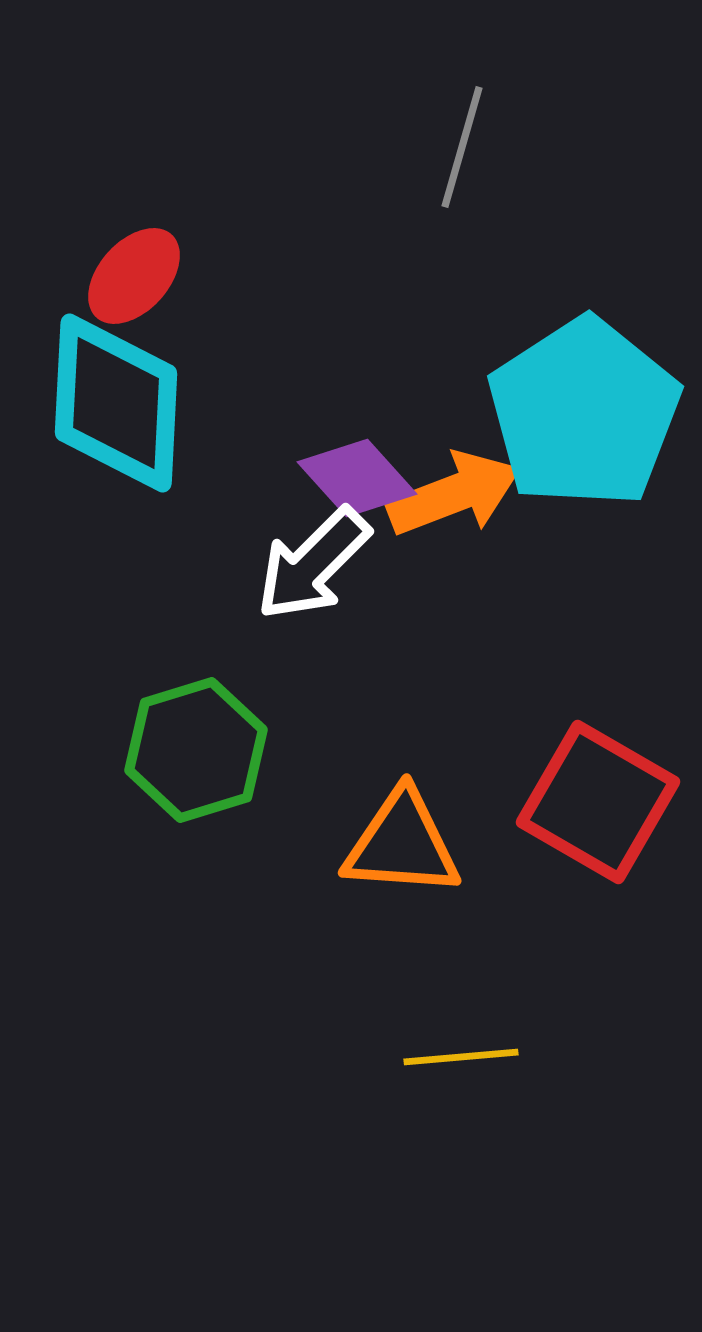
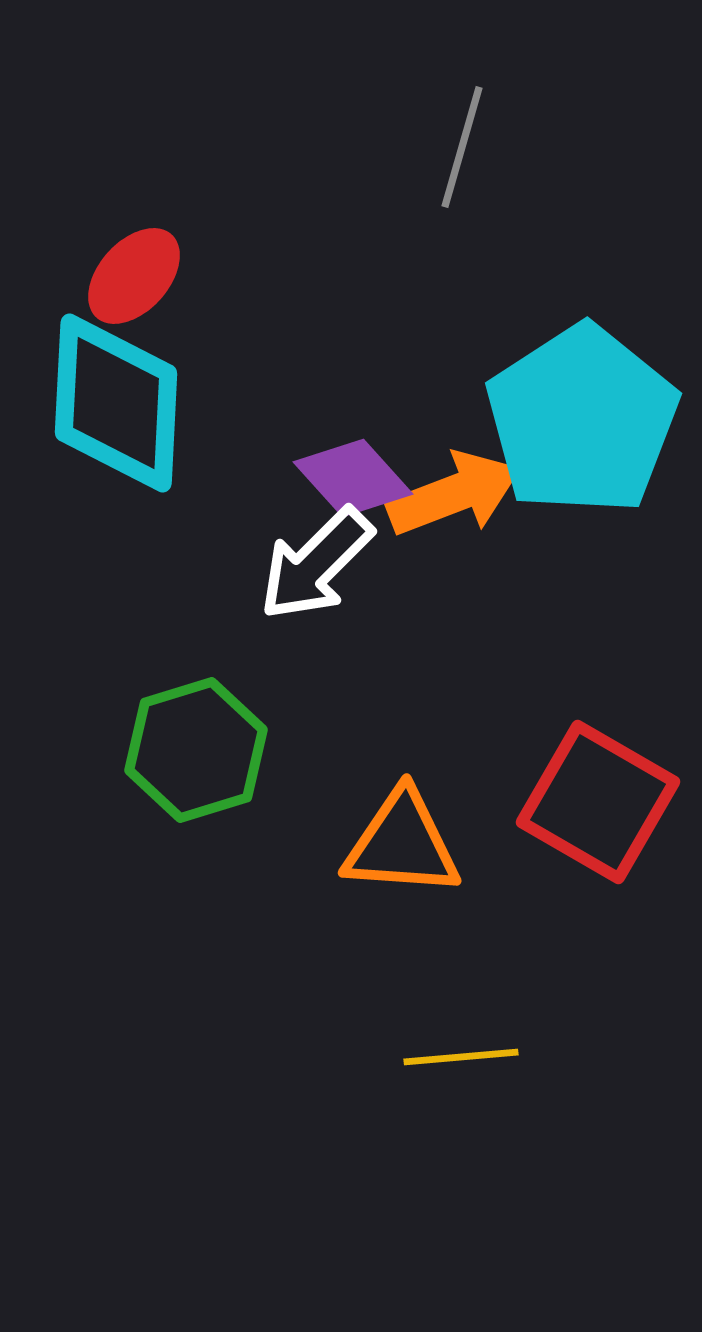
cyan pentagon: moved 2 px left, 7 px down
purple diamond: moved 4 px left
white arrow: moved 3 px right
